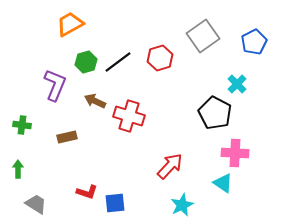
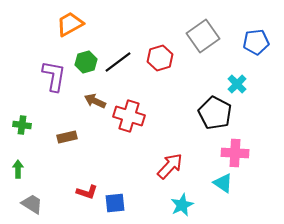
blue pentagon: moved 2 px right; rotated 20 degrees clockwise
purple L-shape: moved 1 px left, 9 px up; rotated 12 degrees counterclockwise
gray trapezoid: moved 4 px left
